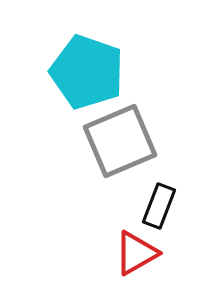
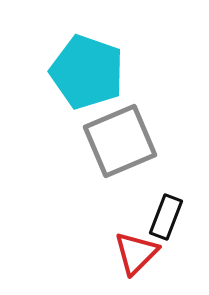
black rectangle: moved 7 px right, 11 px down
red triangle: rotated 15 degrees counterclockwise
